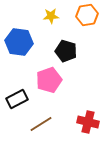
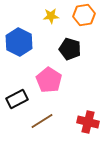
orange hexagon: moved 3 px left
blue hexagon: rotated 20 degrees clockwise
black pentagon: moved 4 px right, 2 px up
pink pentagon: rotated 20 degrees counterclockwise
brown line: moved 1 px right, 3 px up
